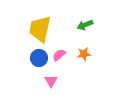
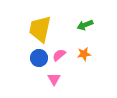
pink triangle: moved 3 px right, 2 px up
